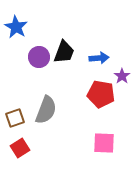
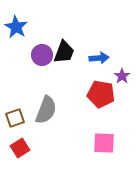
purple circle: moved 3 px right, 2 px up
